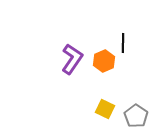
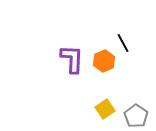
black line: rotated 30 degrees counterclockwise
purple L-shape: rotated 32 degrees counterclockwise
yellow square: rotated 30 degrees clockwise
